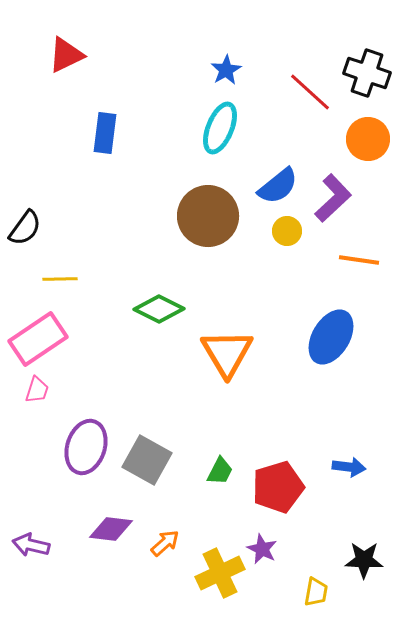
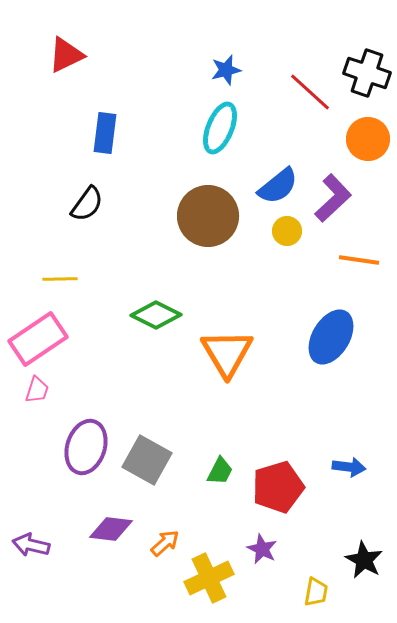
blue star: rotated 16 degrees clockwise
black semicircle: moved 62 px right, 24 px up
green diamond: moved 3 px left, 6 px down
black star: rotated 27 degrees clockwise
yellow cross: moved 11 px left, 5 px down
